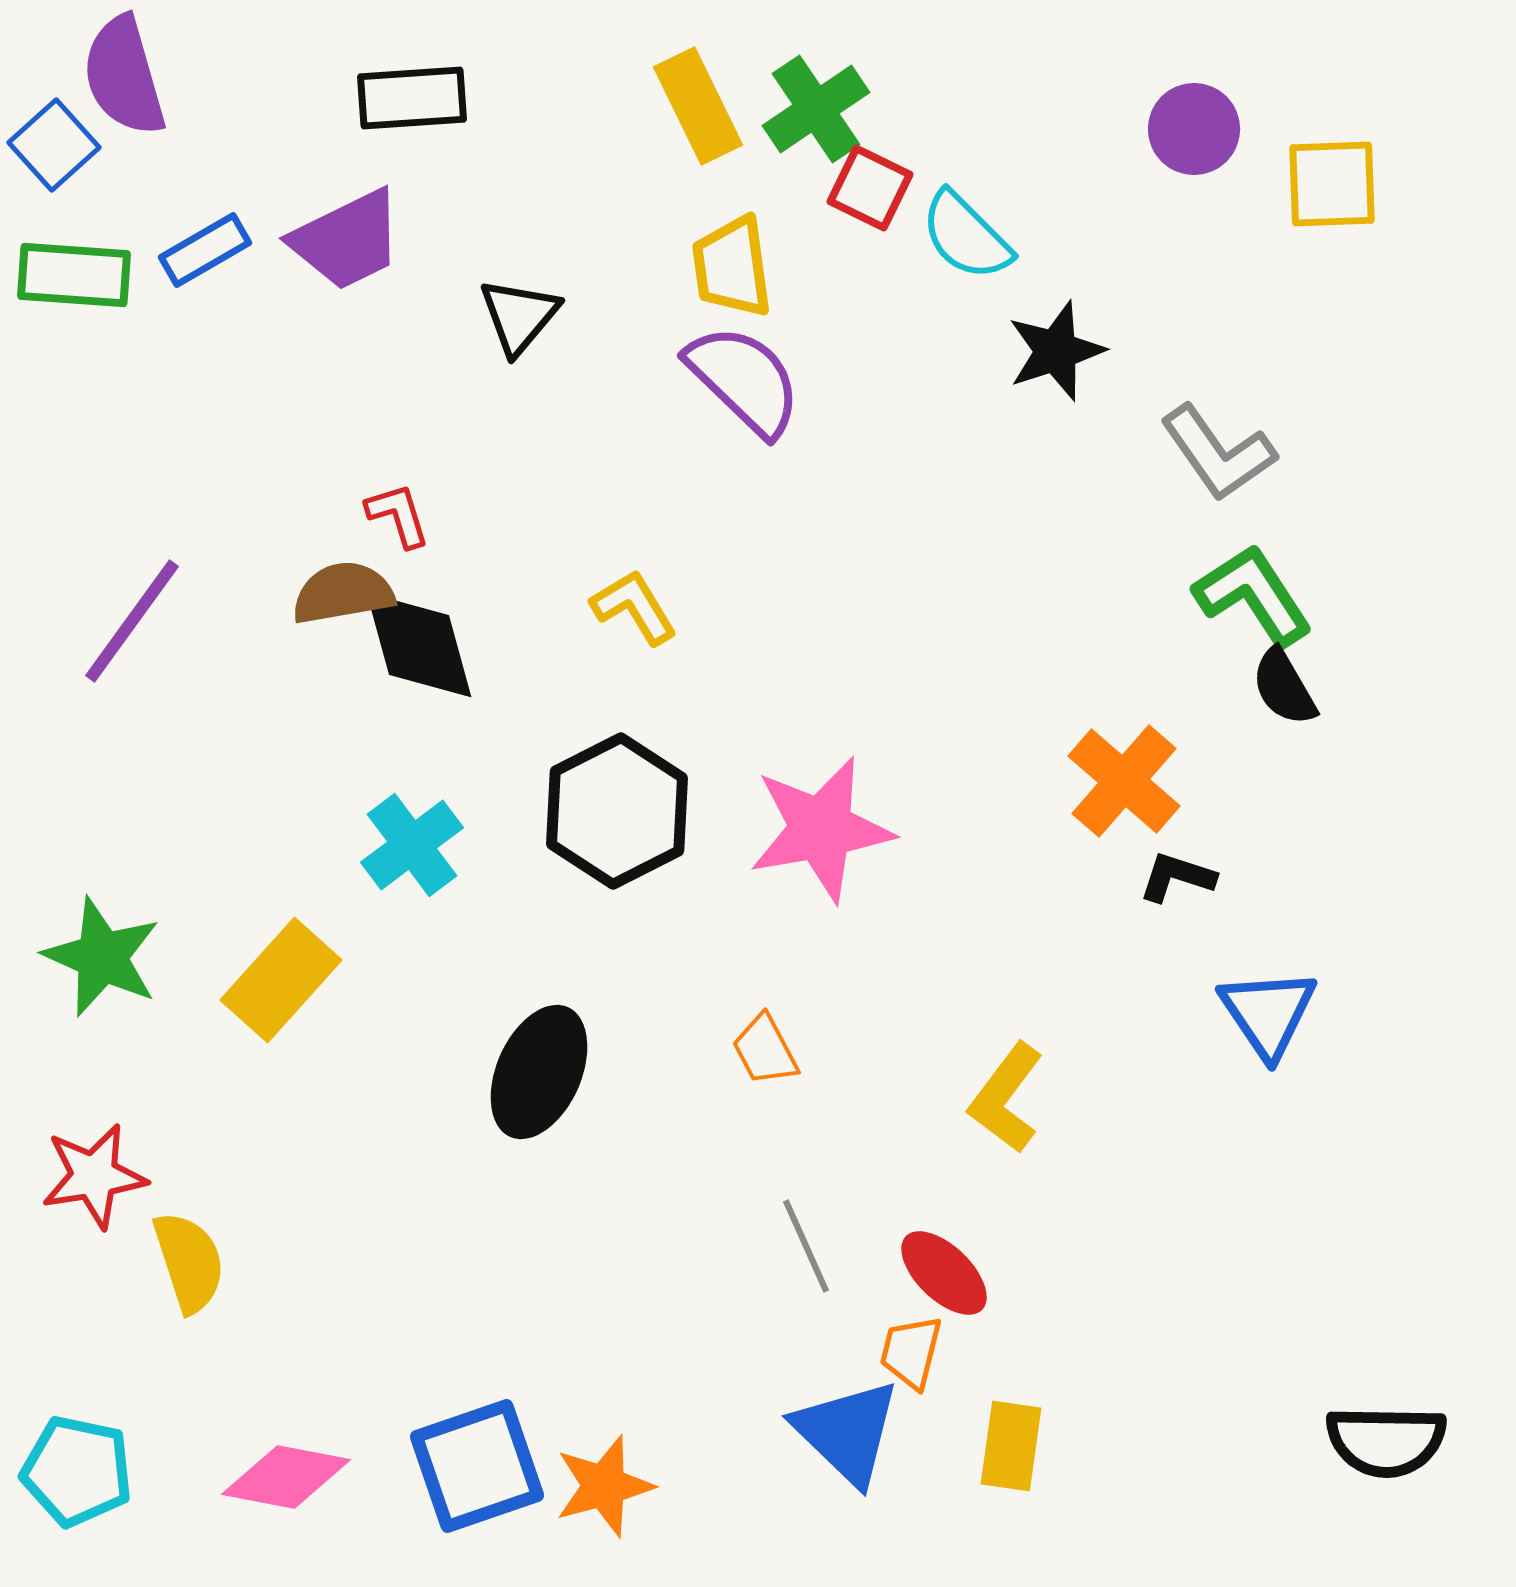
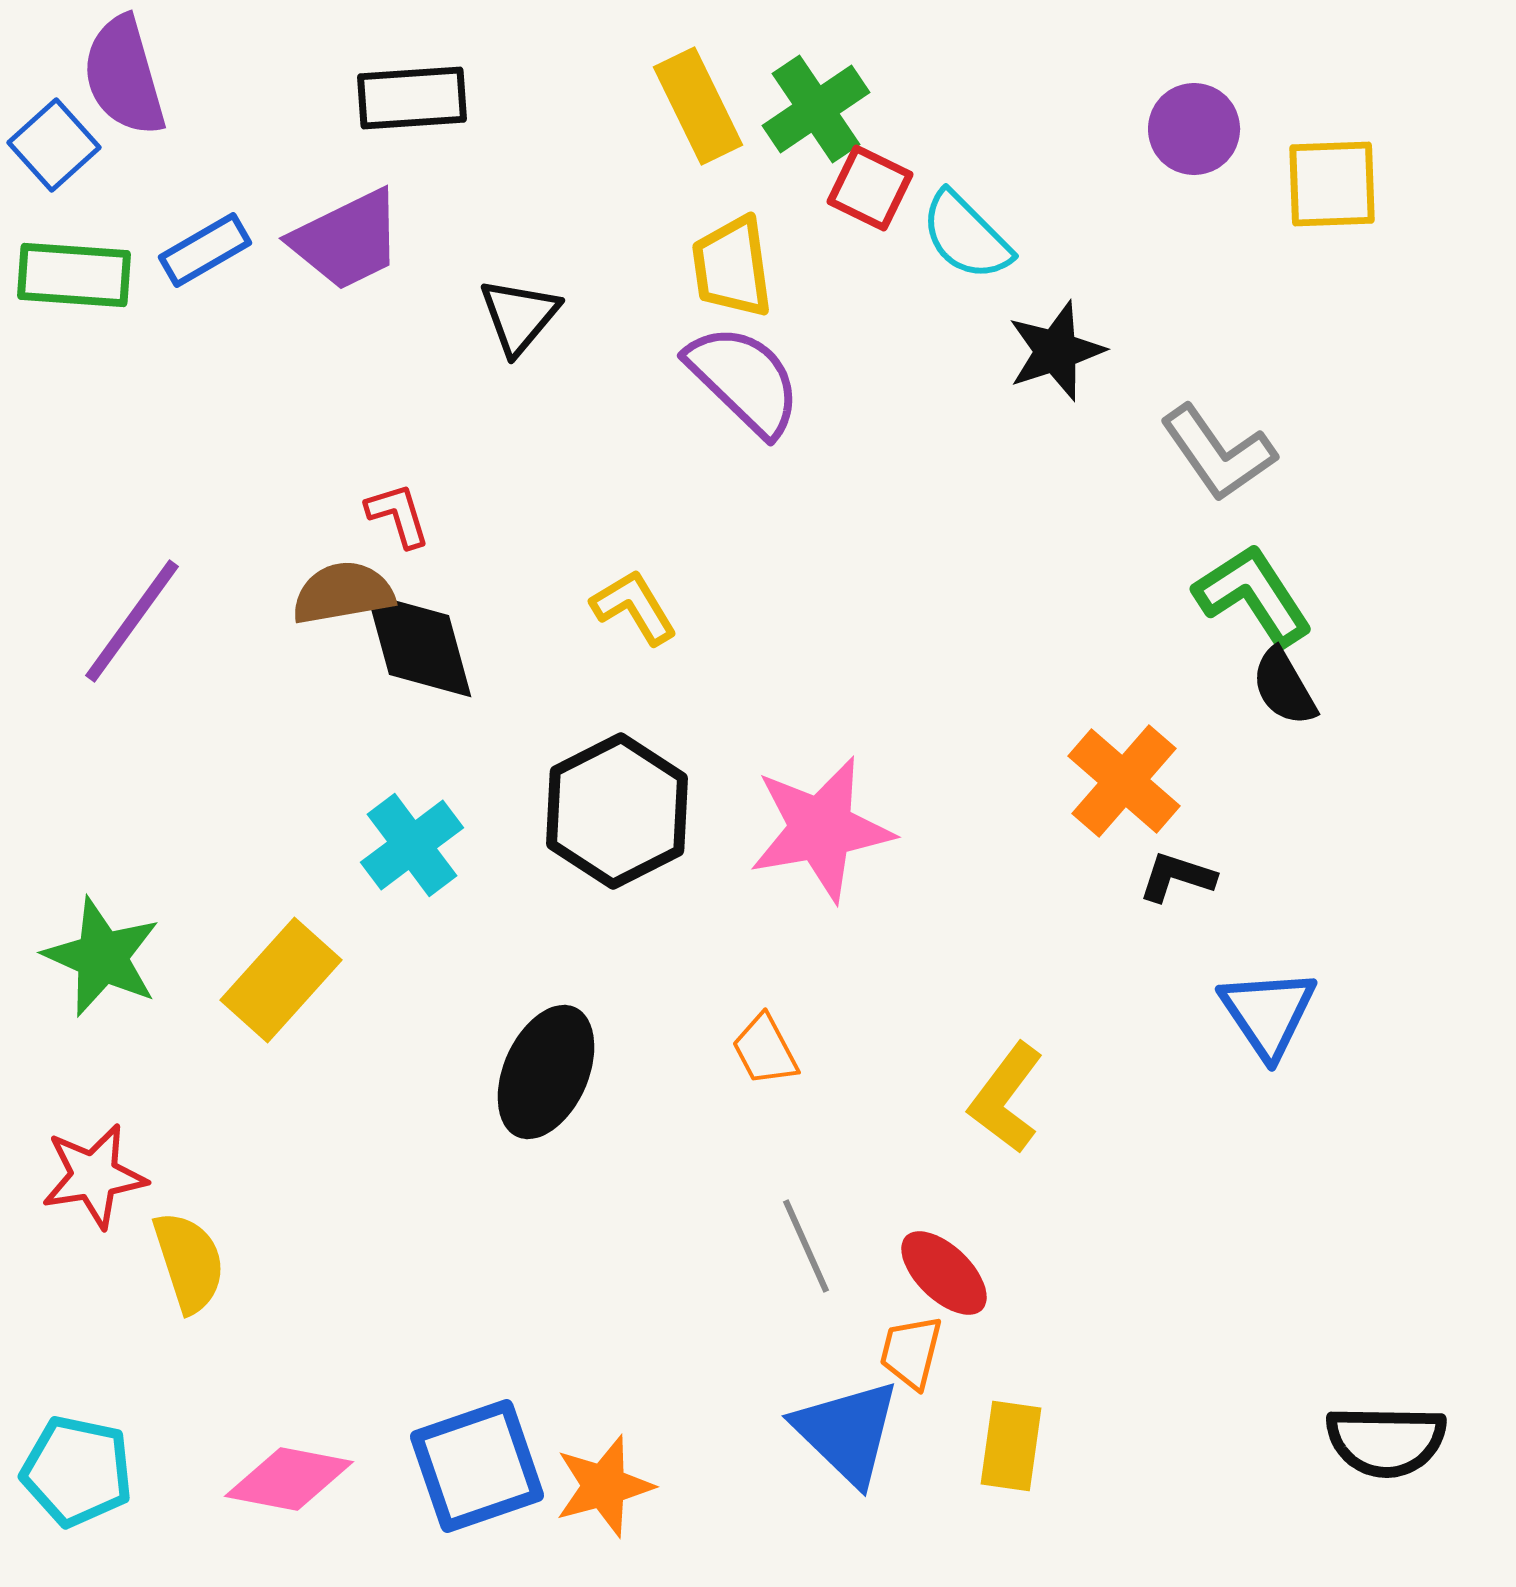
black ellipse at (539, 1072): moved 7 px right
pink diamond at (286, 1477): moved 3 px right, 2 px down
